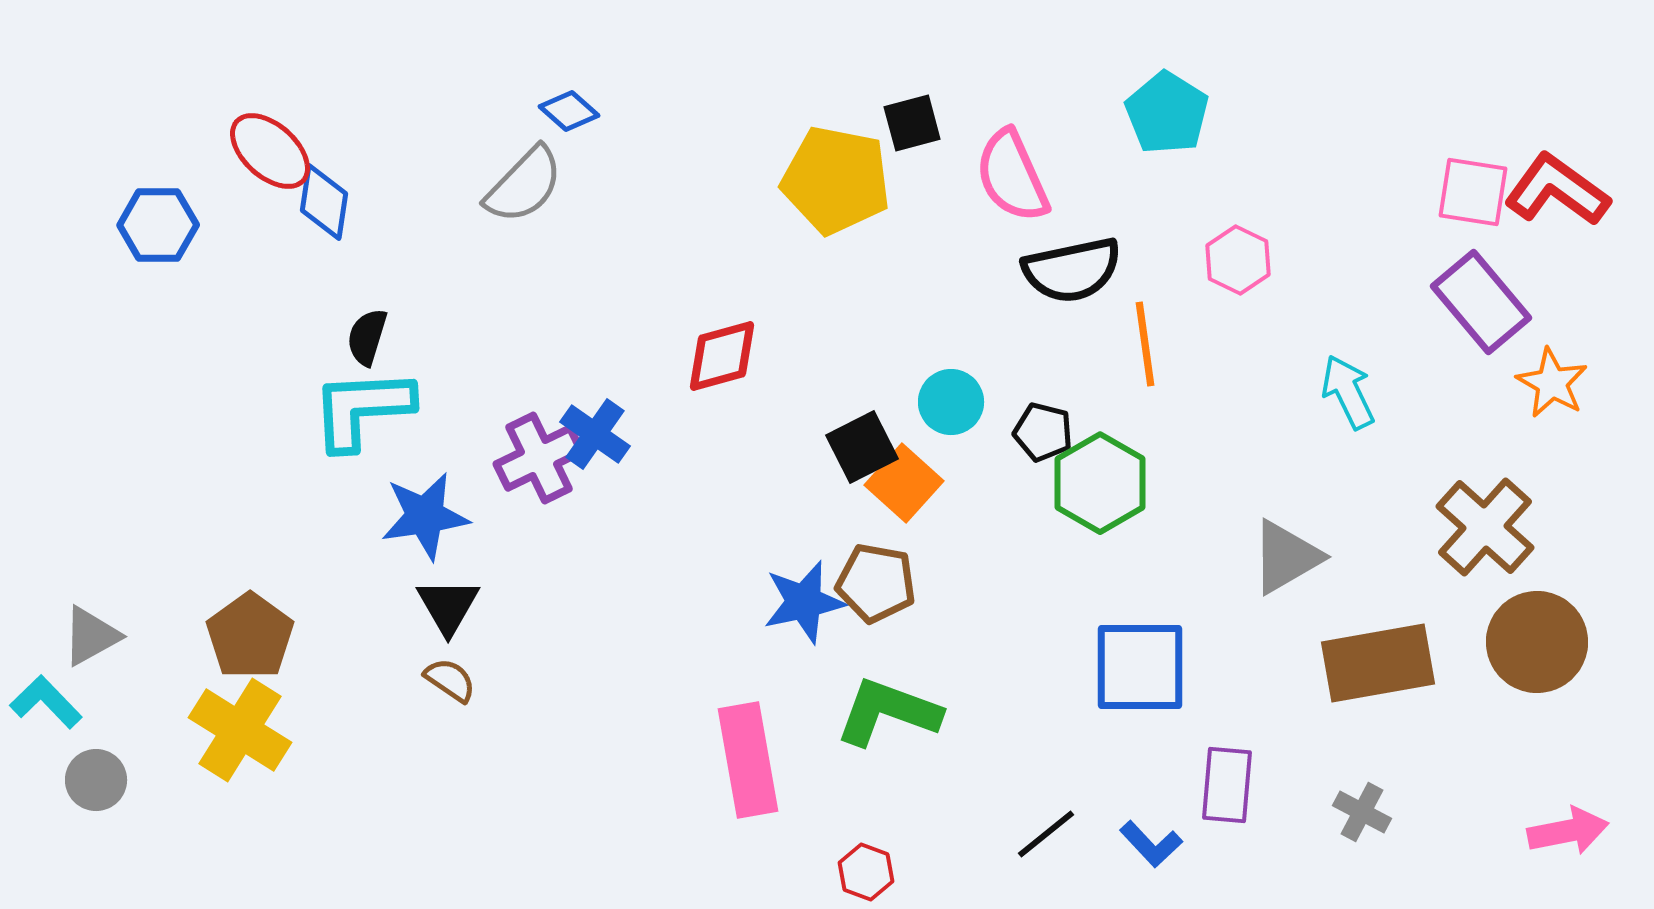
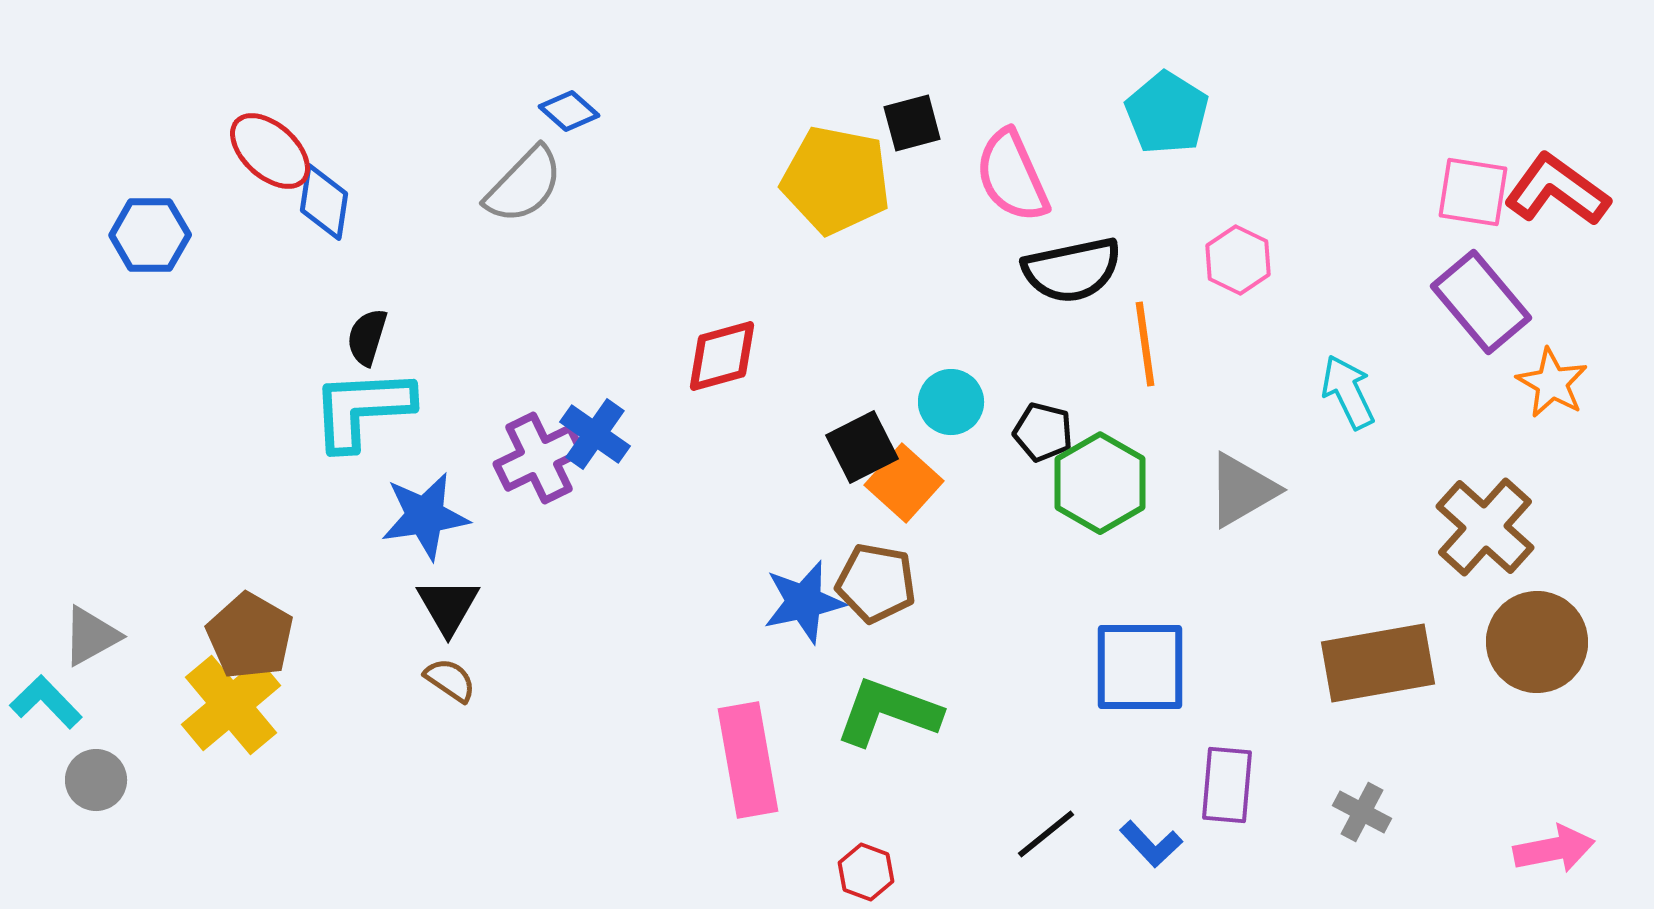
blue hexagon at (158, 225): moved 8 px left, 10 px down
gray triangle at (1286, 557): moved 44 px left, 67 px up
brown pentagon at (250, 636): rotated 6 degrees counterclockwise
yellow cross at (240, 730): moved 9 px left, 25 px up; rotated 18 degrees clockwise
pink arrow at (1568, 831): moved 14 px left, 18 px down
